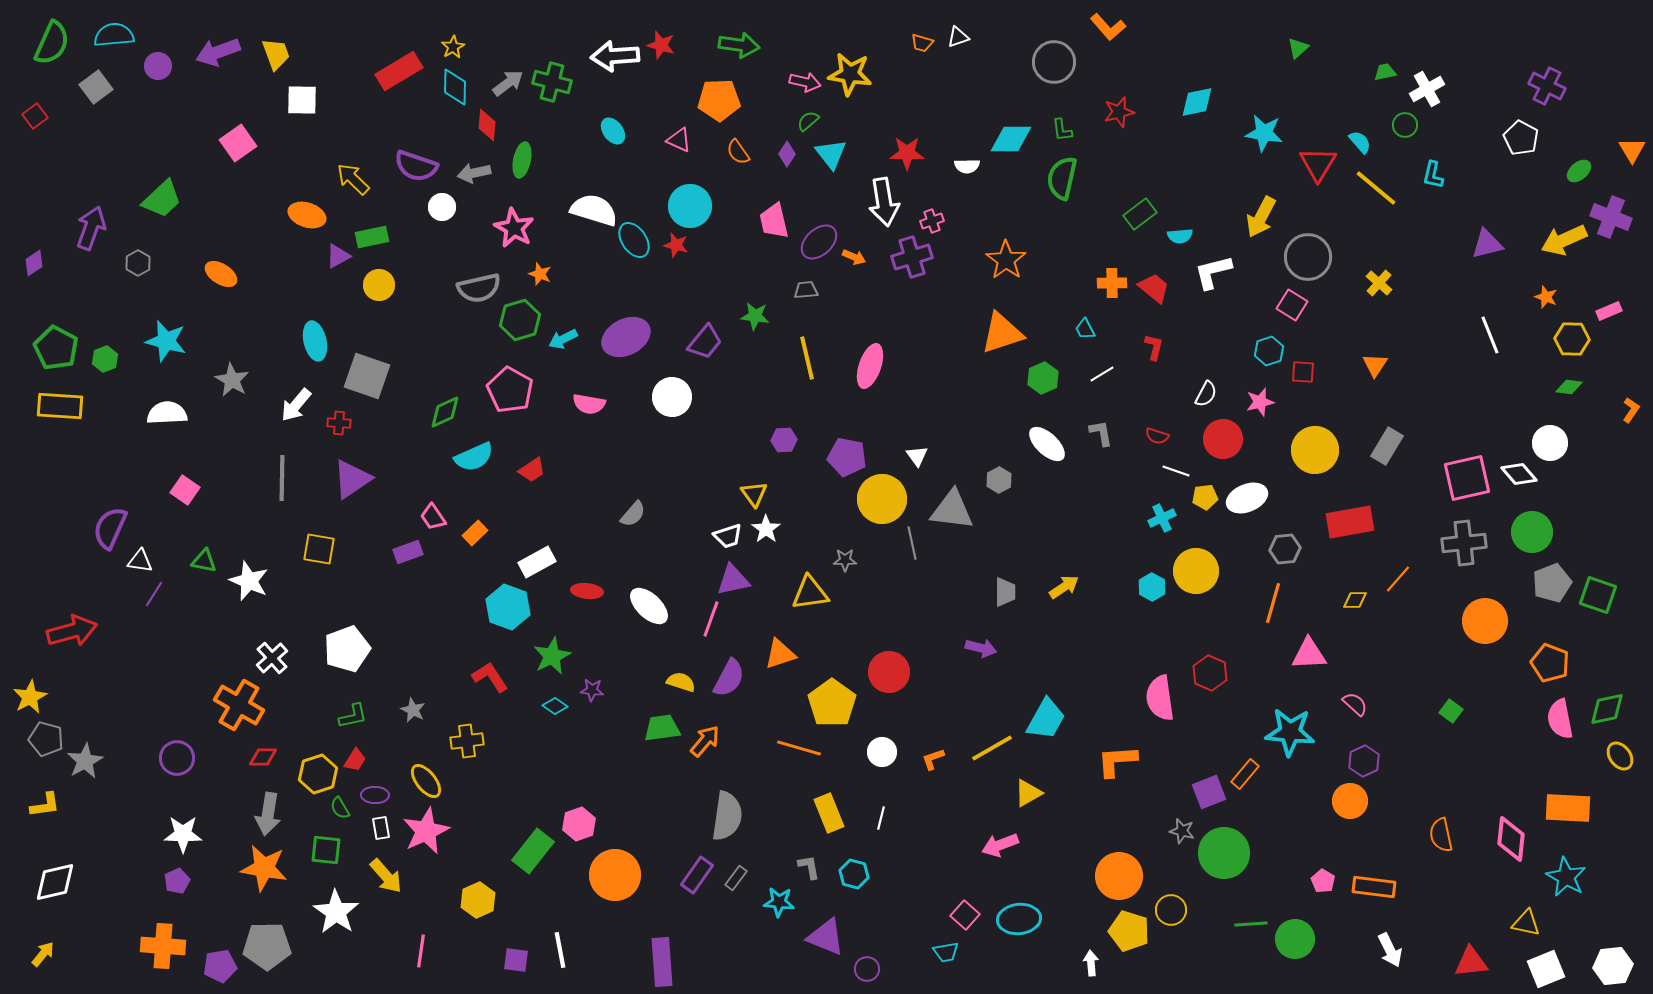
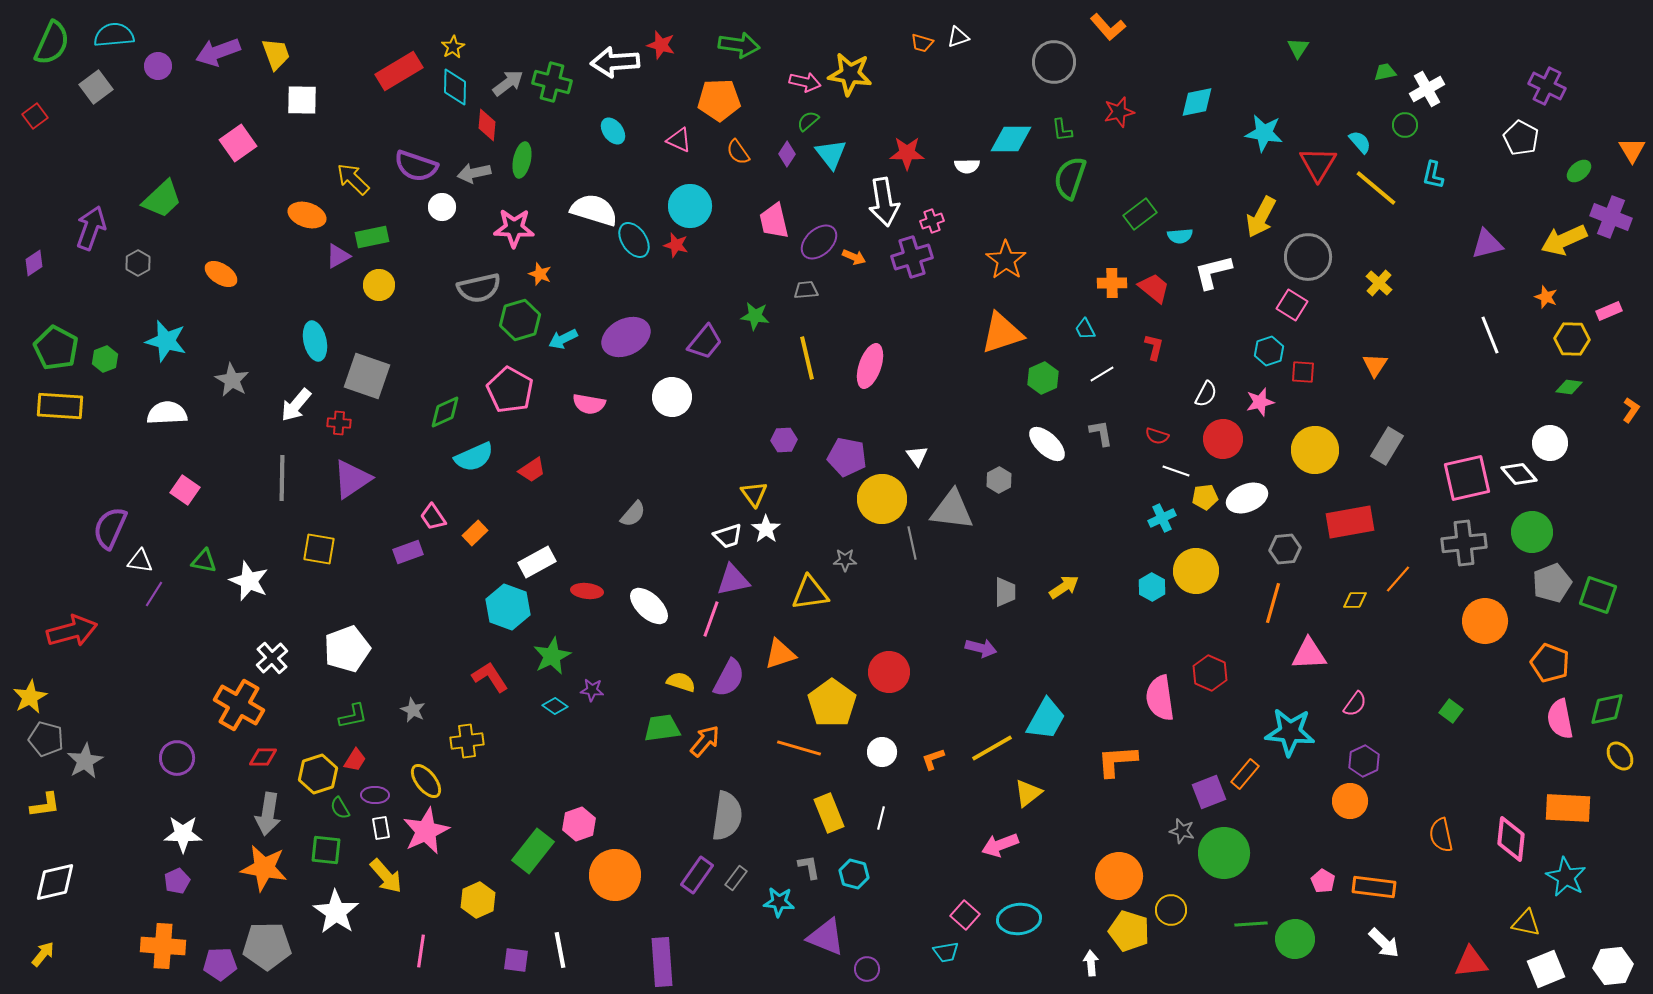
green triangle at (1298, 48): rotated 15 degrees counterclockwise
white arrow at (615, 56): moved 6 px down
green semicircle at (1062, 178): moved 8 px right; rotated 6 degrees clockwise
pink star at (514, 228): rotated 27 degrees counterclockwise
pink semicircle at (1355, 704): rotated 84 degrees clockwise
yellow triangle at (1028, 793): rotated 8 degrees counterclockwise
white arrow at (1390, 950): moved 6 px left, 7 px up; rotated 20 degrees counterclockwise
purple pentagon at (220, 966): moved 2 px up; rotated 8 degrees clockwise
